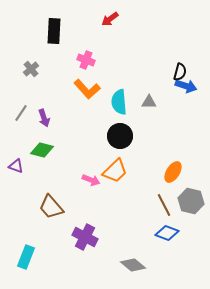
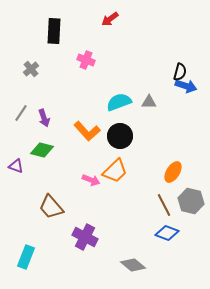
orange L-shape: moved 42 px down
cyan semicircle: rotated 75 degrees clockwise
